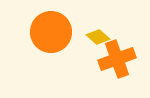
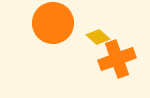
orange circle: moved 2 px right, 9 px up
